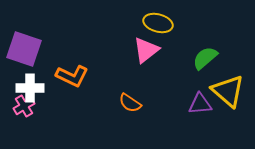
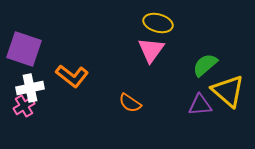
pink triangle: moved 5 px right; rotated 16 degrees counterclockwise
green semicircle: moved 7 px down
orange L-shape: rotated 12 degrees clockwise
white cross: rotated 12 degrees counterclockwise
purple triangle: moved 1 px down
